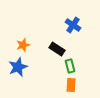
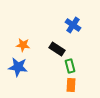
orange star: rotated 24 degrees clockwise
blue star: rotated 30 degrees clockwise
